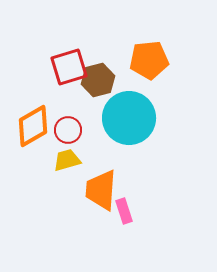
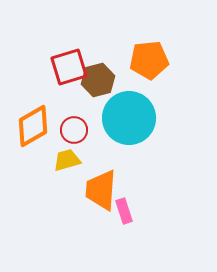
red circle: moved 6 px right
